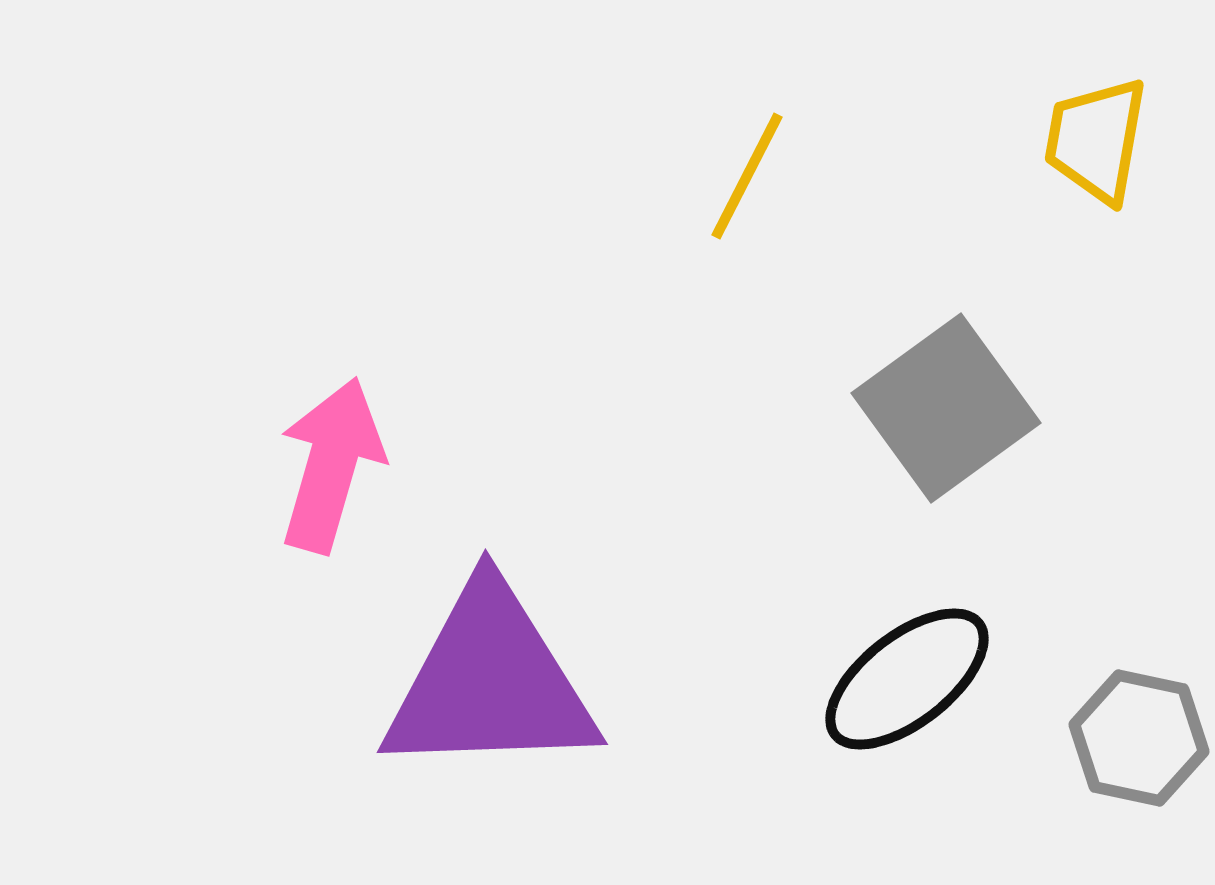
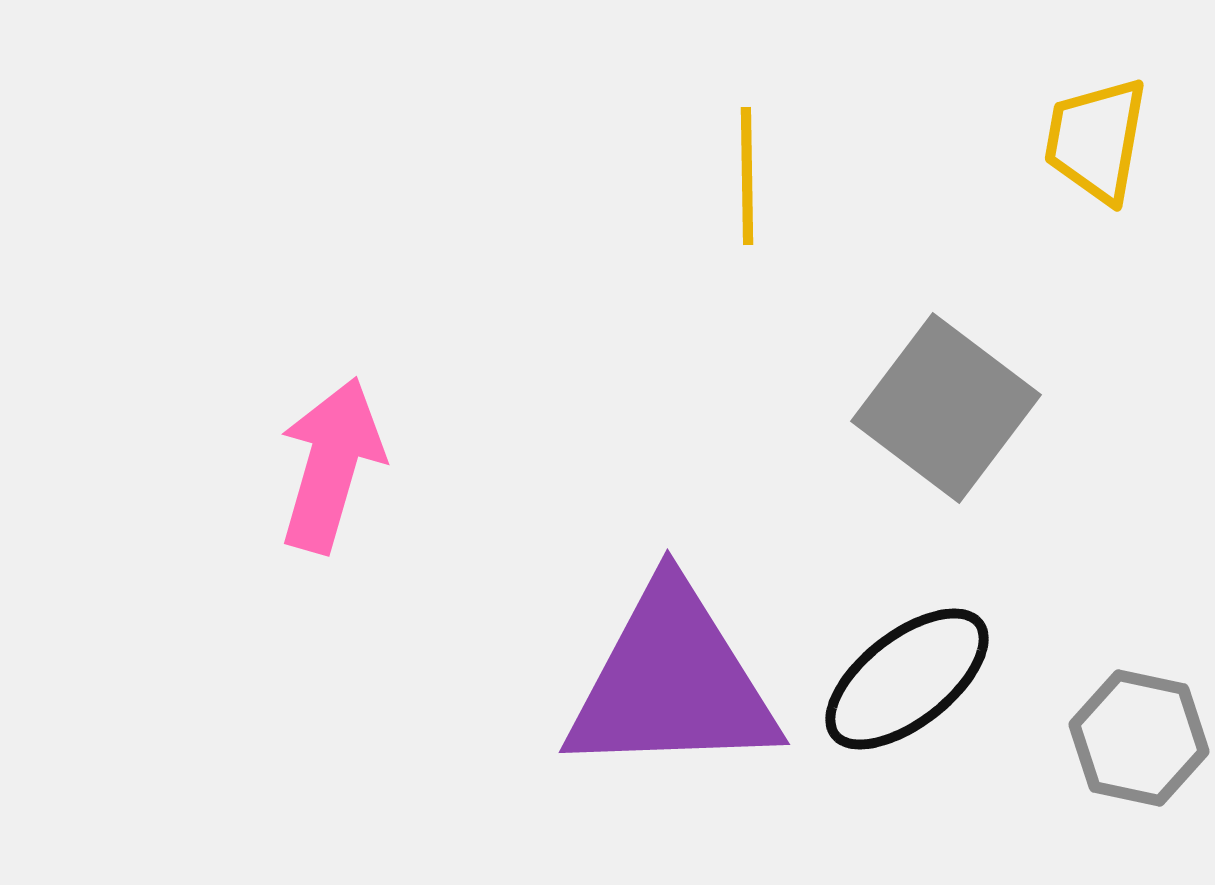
yellow line: rotated 28 degrees counterclockwise
gray square: rotated 17 degrees counterclockwise
purple triangle: moved 182 px right
